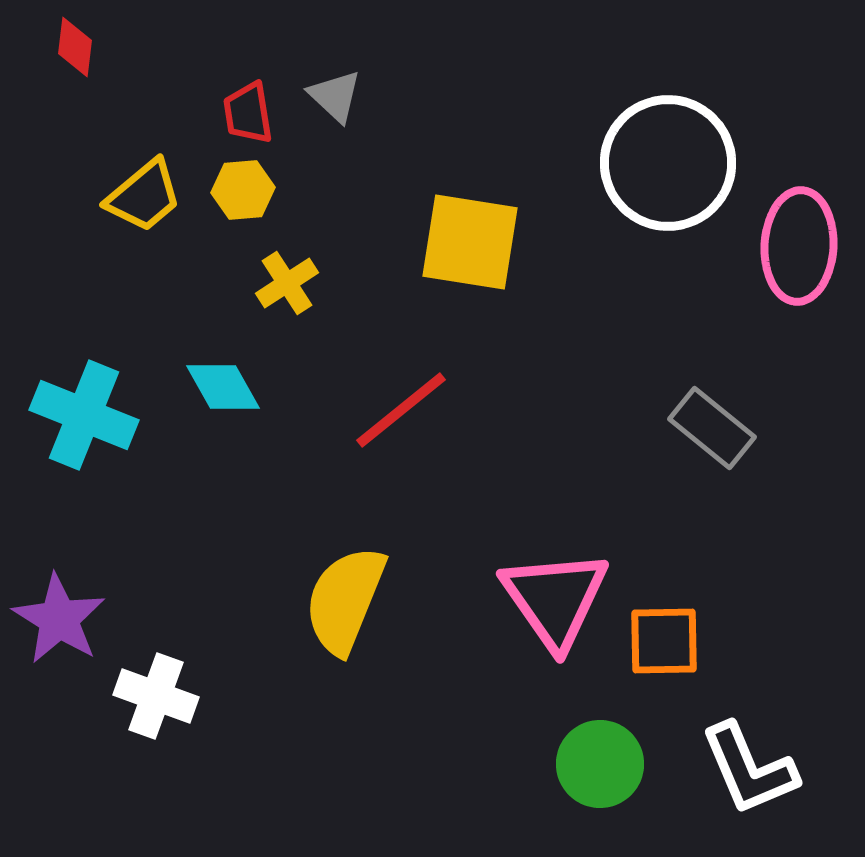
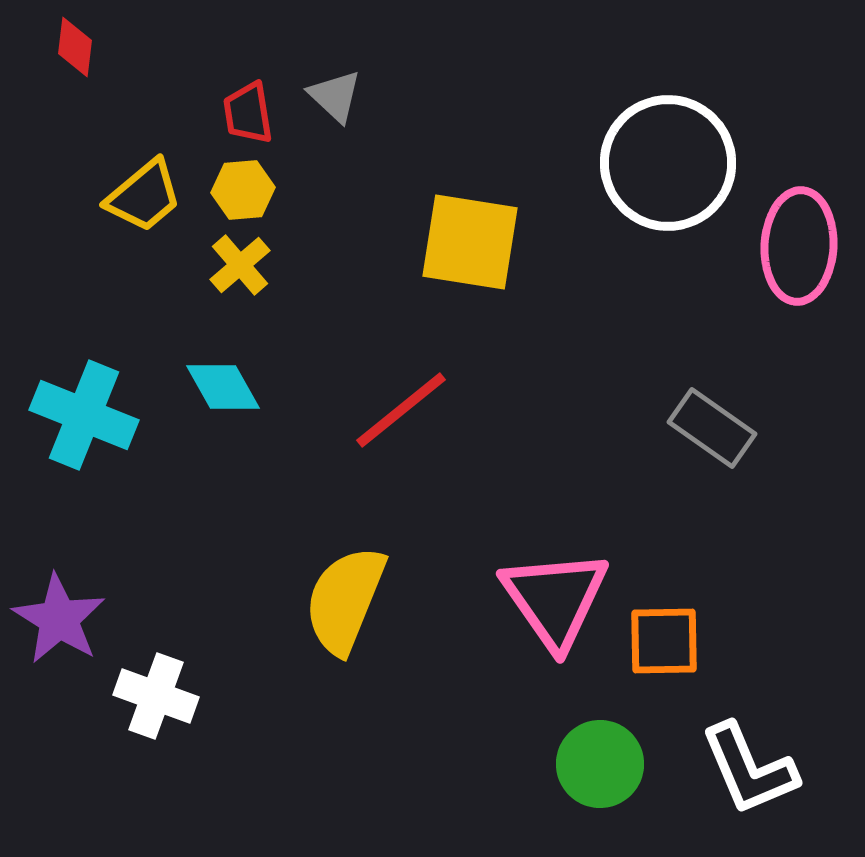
yellow cross: moved 47 px left, 18 px up; rotated 8 degrees counterclockwise
gray rectangle: rotated 4 degrees counterclockwise
